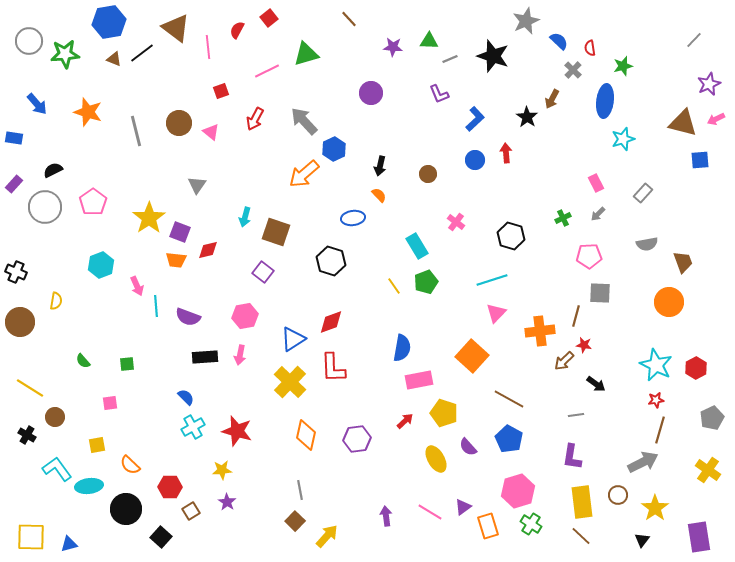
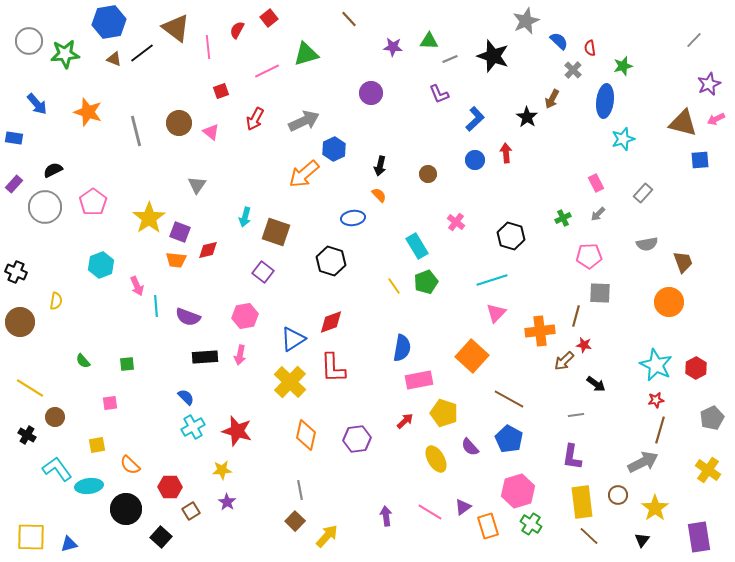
gray arrow at (304, 121): rotated 108 degrees clockwise
purple semicircle at (468, 447): moved 2 px right
brown line at (581, 536): moved 8 px right
